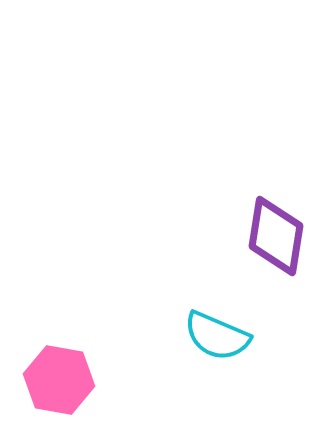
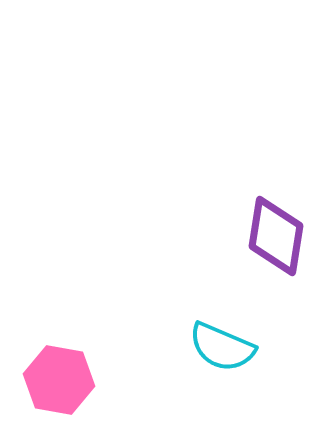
cyan semicircle: moved 5 px right, 11 px down
